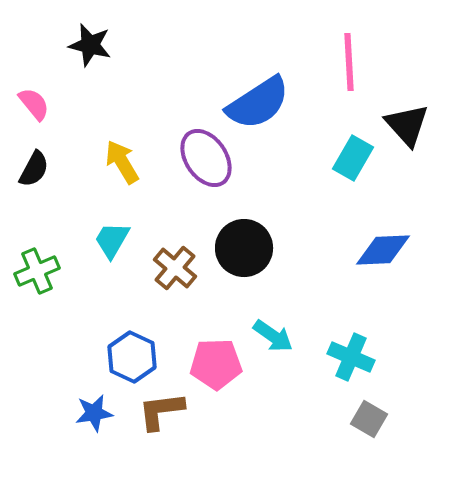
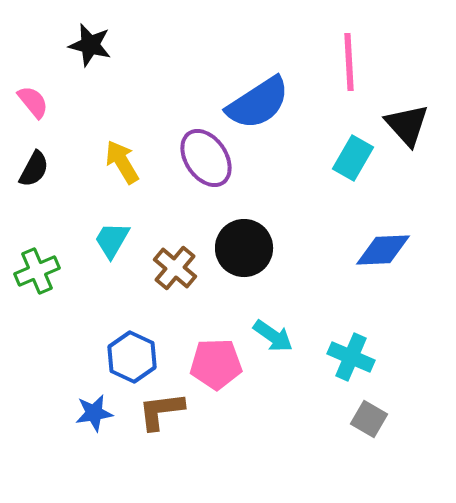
pink semicircle: moved 1 px left, 2 px up
